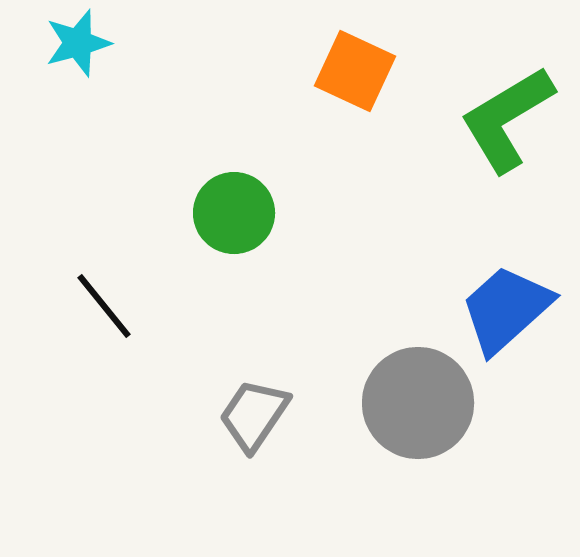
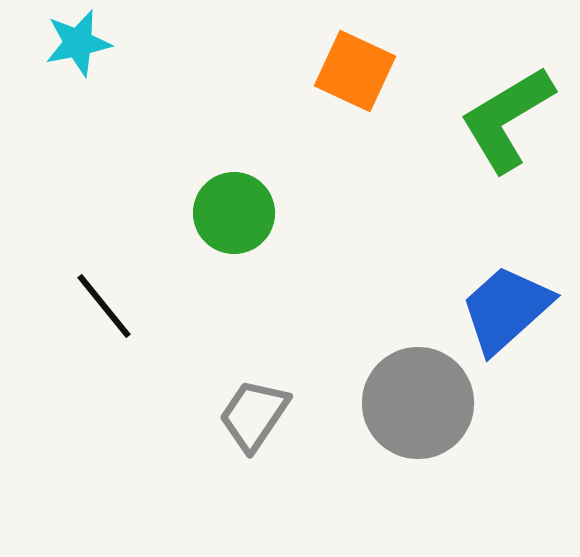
cyan star: rotated 4 degrees clockwise
